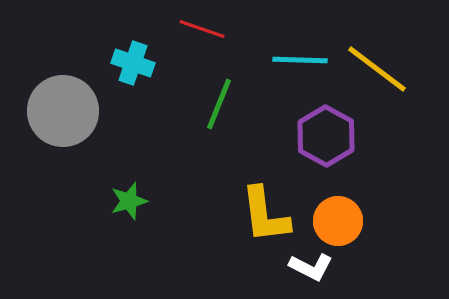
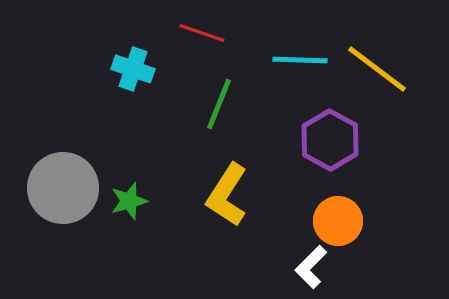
red line: moved 4 px down
cyan cross: moved 6 px down
gray circle: moved 77 px down
purple hexagon: moved 4 px right, 4 px down
yellow L-shape: moved 38 px left, 20 px up; rotated 40 degrees clockwise
white L-shape: rotated 108 degrees clockwise
